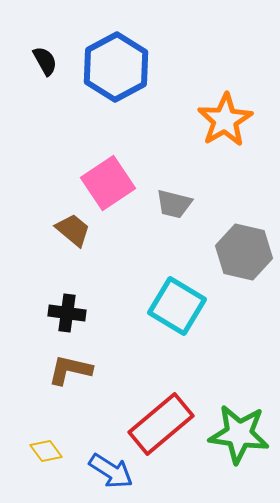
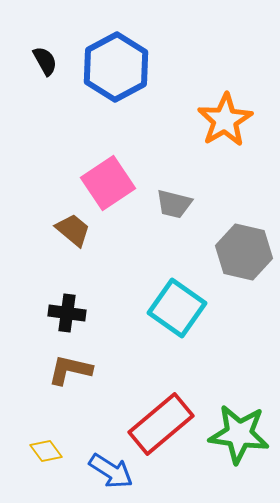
cyan square: moved 2 px down; rotated 4 degrees clockwise
